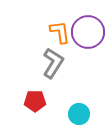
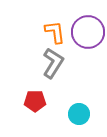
orange L-shape: moved 5 px left
